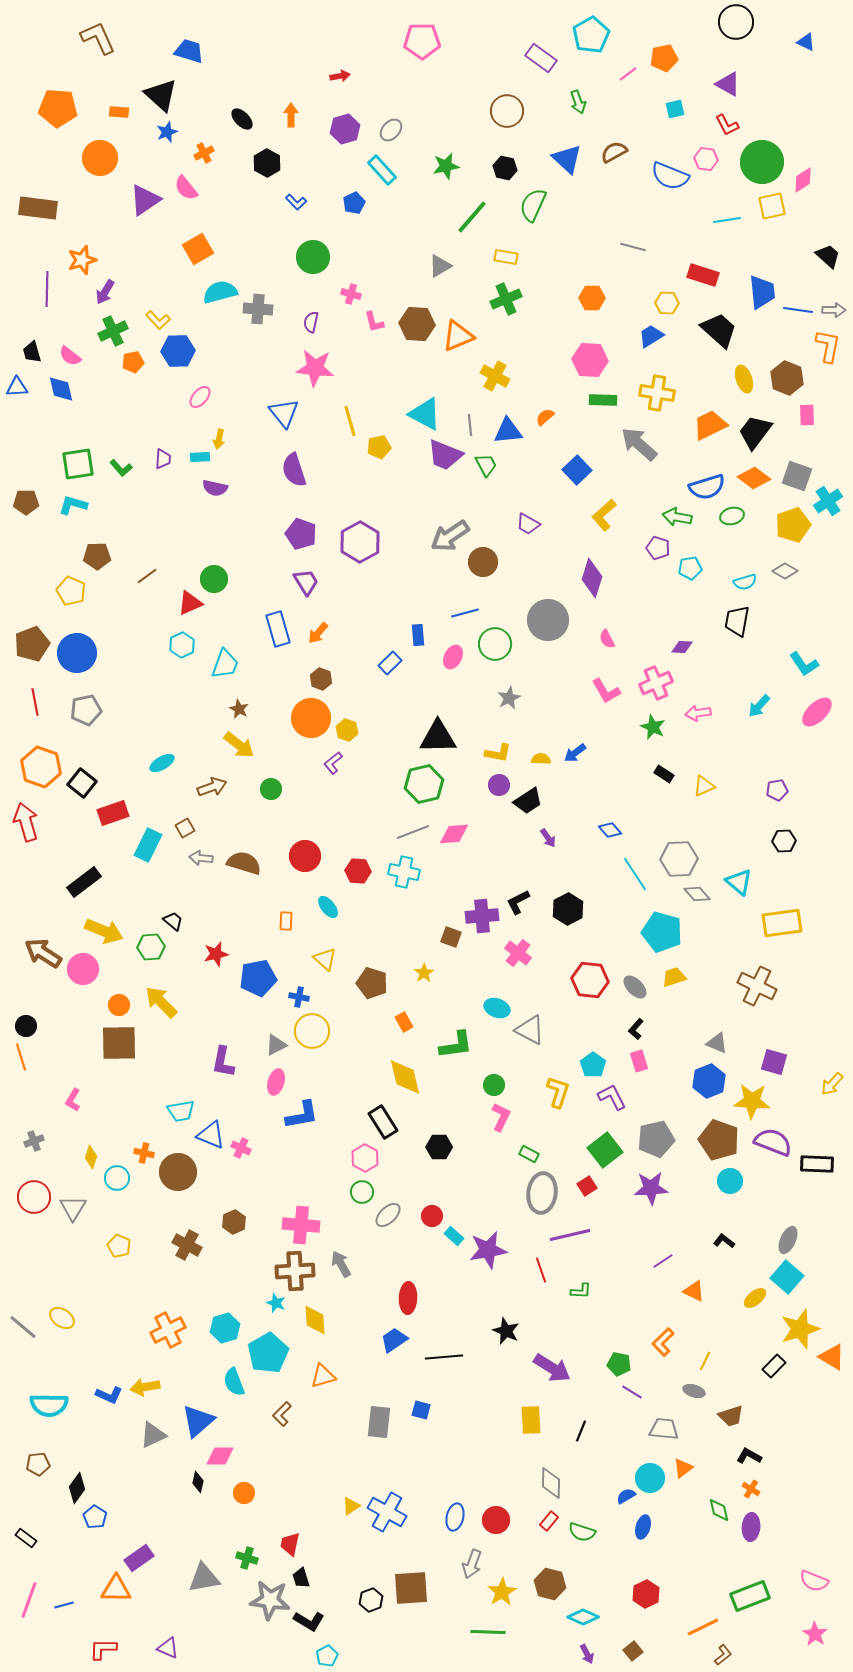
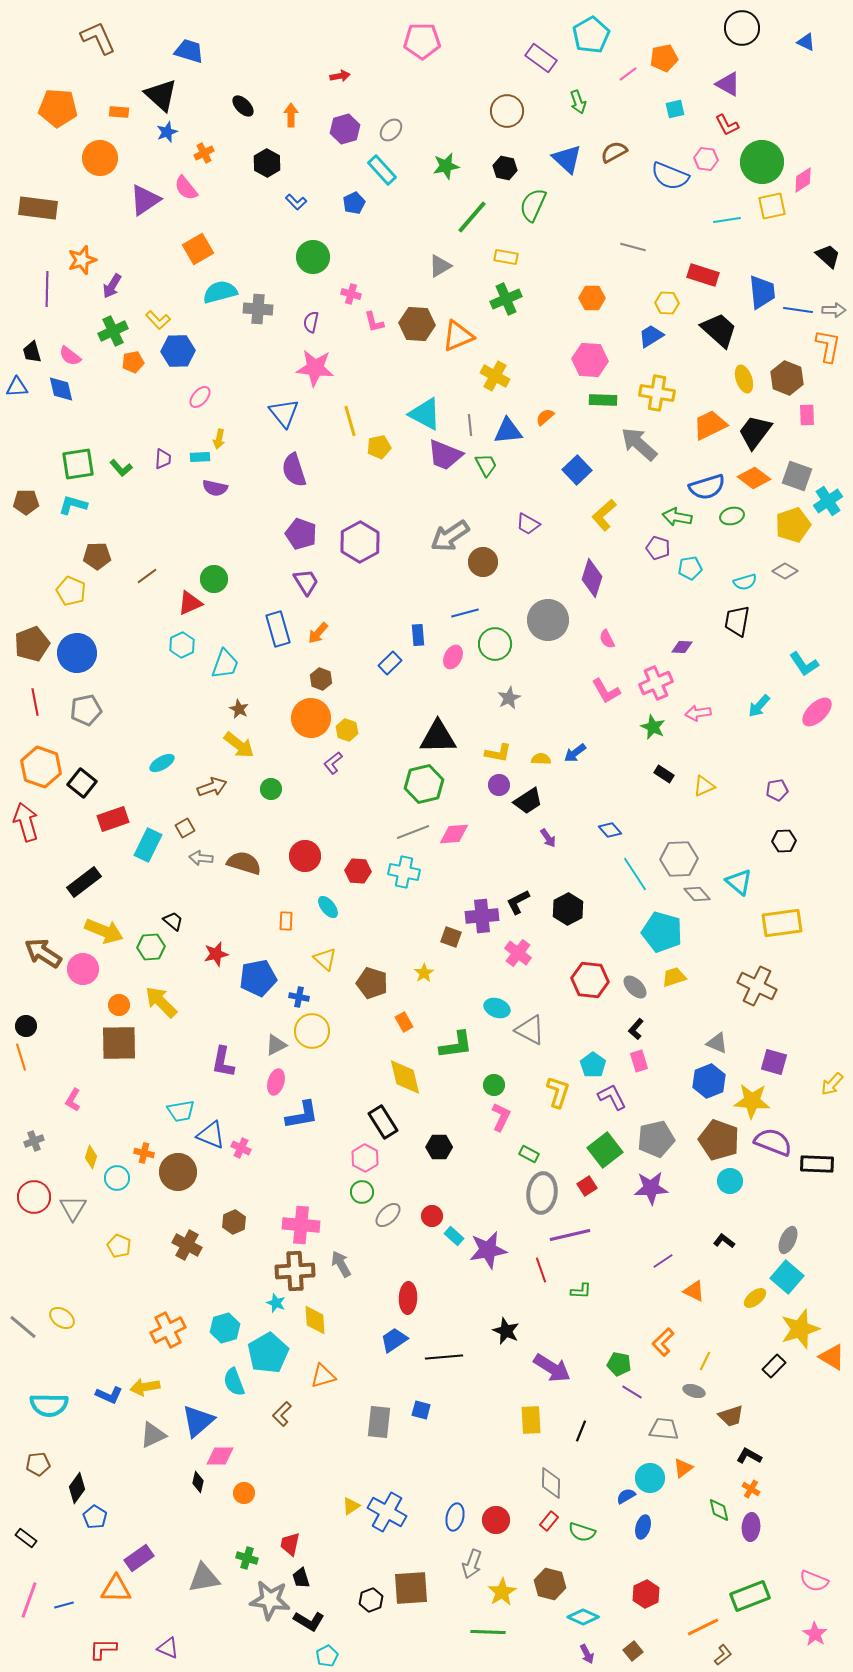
black circle at (736, 22): moved 6 px right, 6 px down
black ellipse at (242, 119): moved 1 px right, 13 px up
purple arrow at (105, 292): moved 7 px right, 6 px up
red rectangle at (113, 813): moved 6 px down
